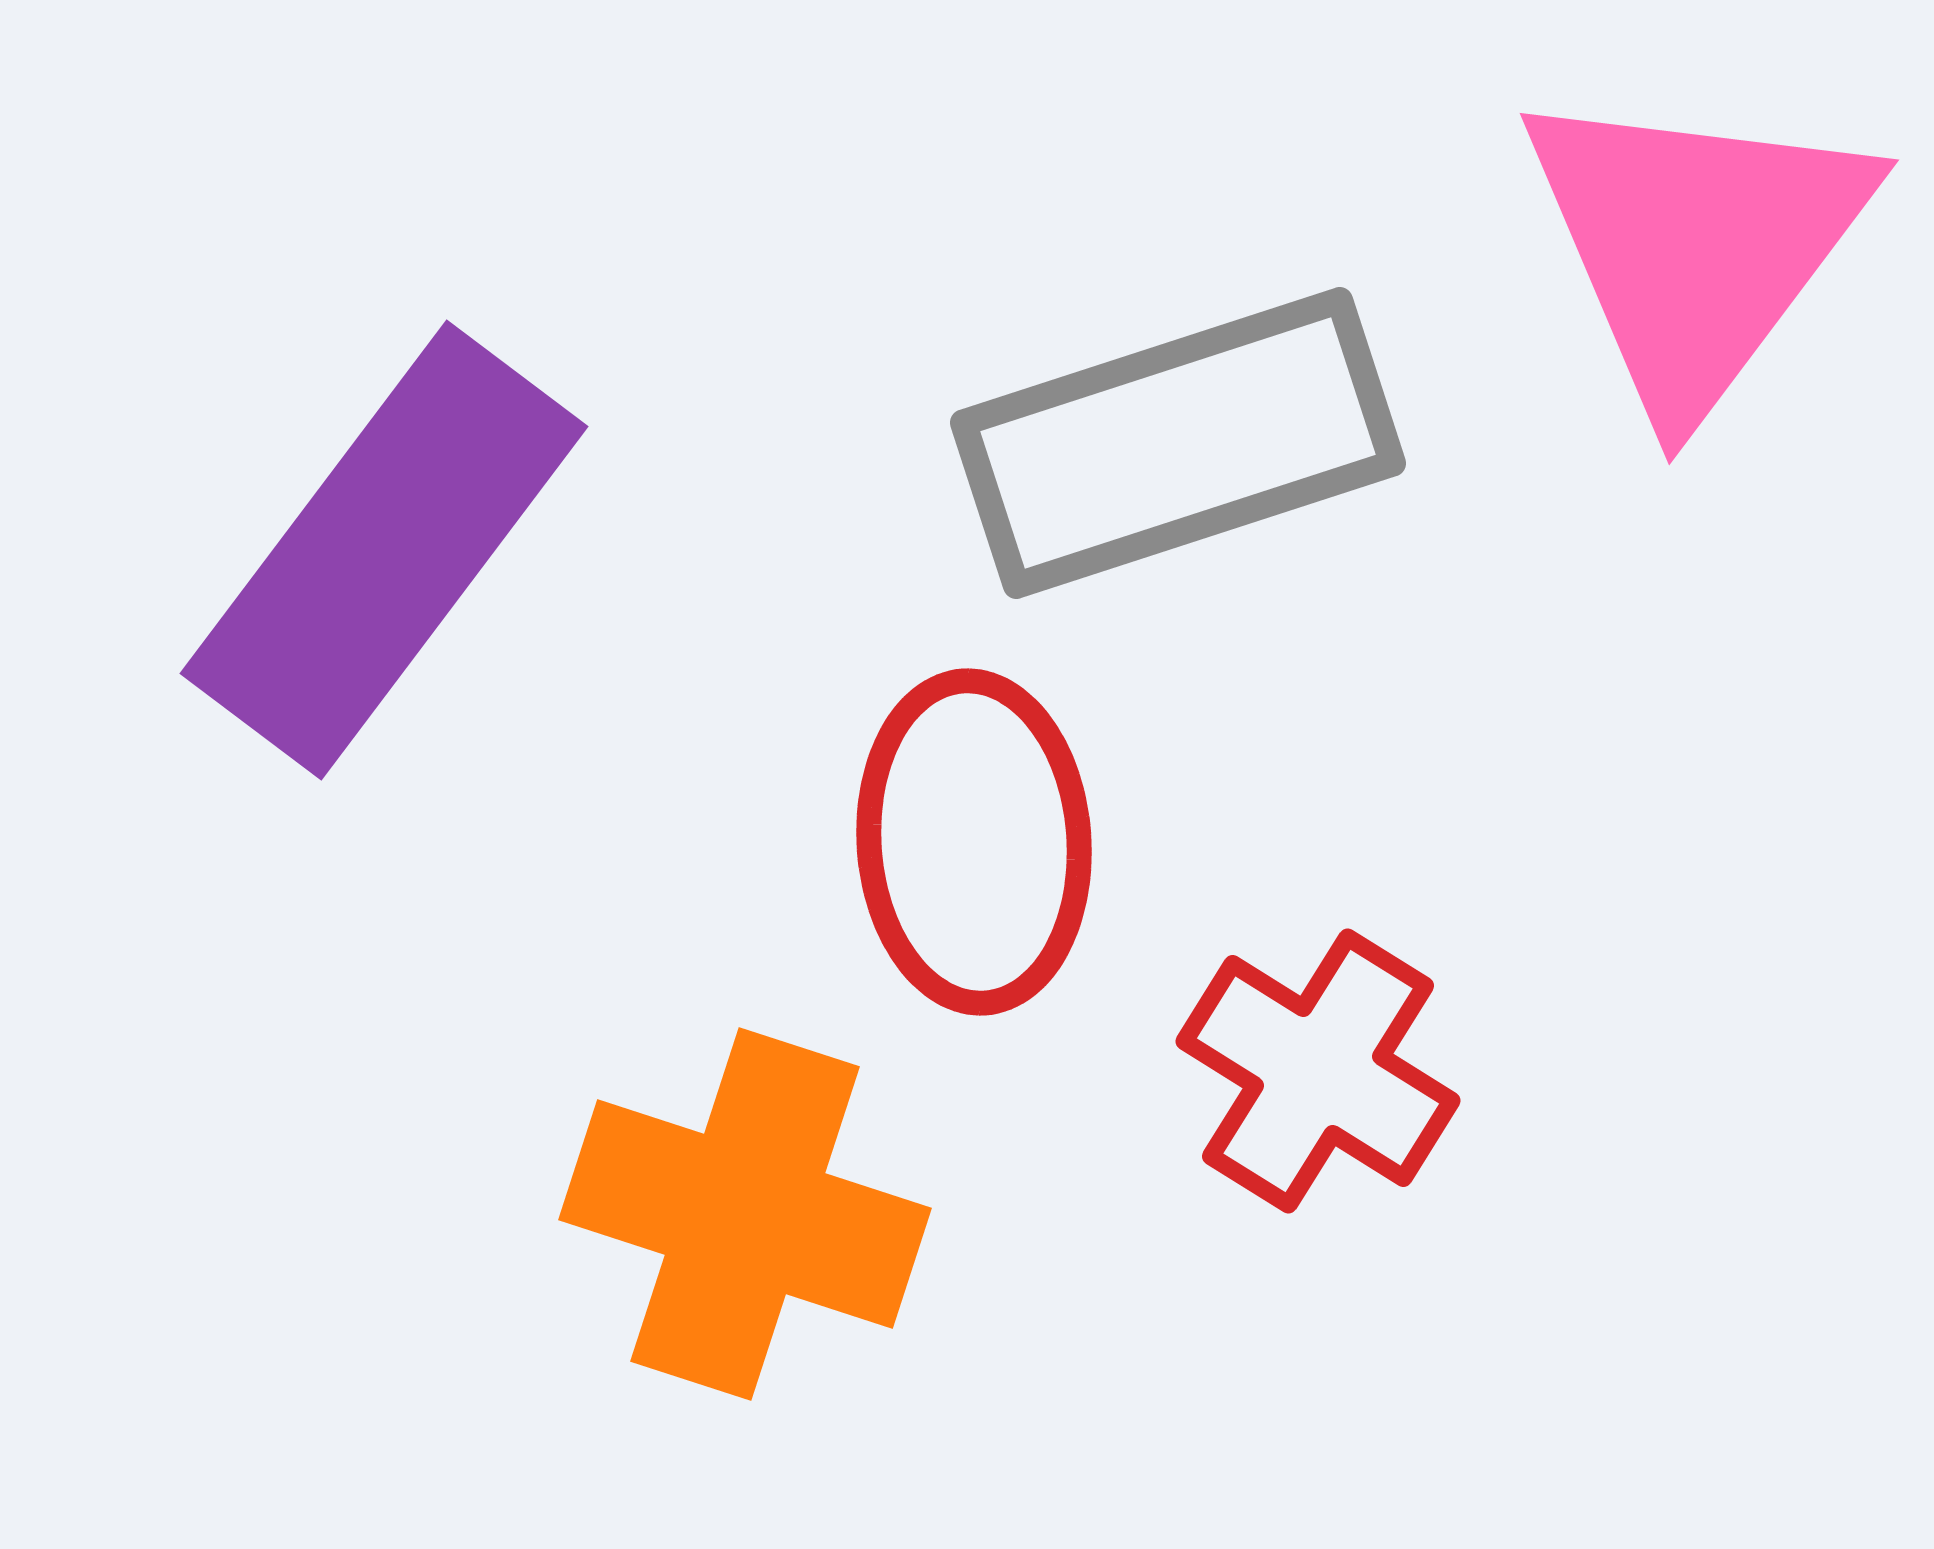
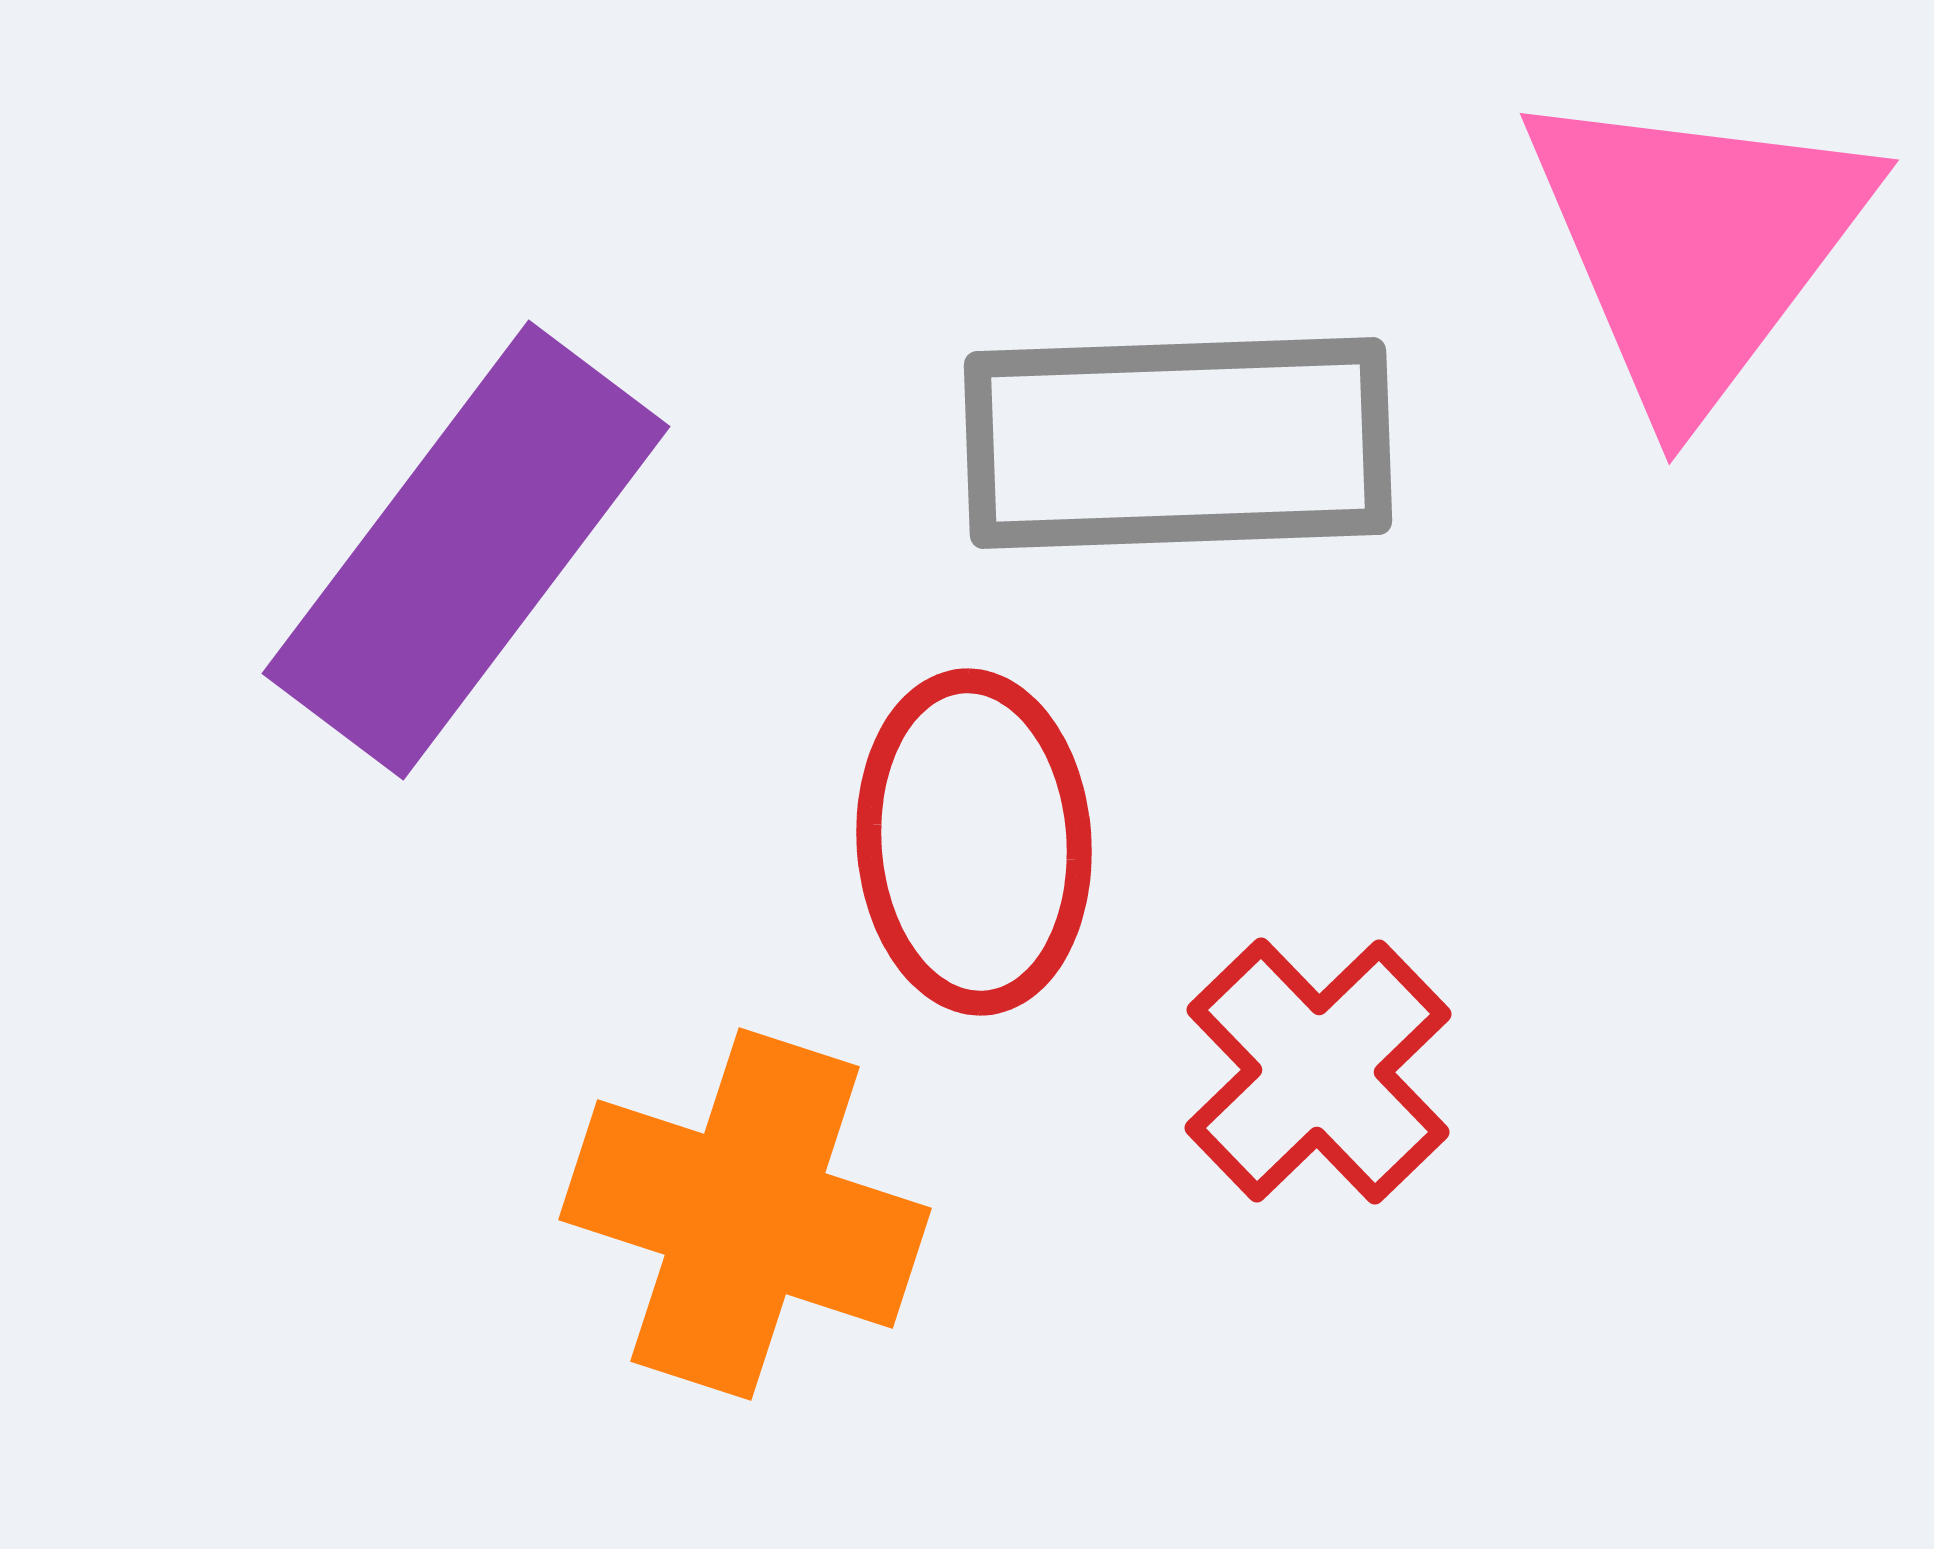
gray rectangle: rotated 16 degrees clockwise
purple rectangle: moved 82 px right
red cross: rotated 14 degrees clockwise
